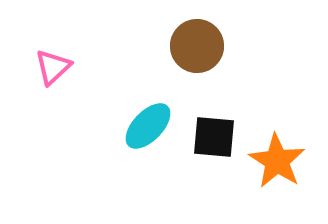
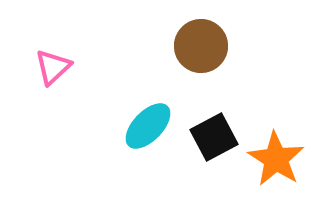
brown circle: moved 4 px right
black square: rotated 33 degrees counterclockwise
orange star: moved 1 px left, 2 px up
